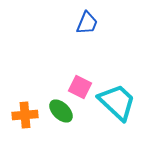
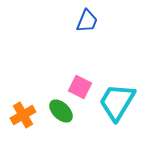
blue trapezoid: moved 2 px up
cyan trapezoid: rotated 102 degrees counterclockwise
orange cross: moved 2 px left; rotated 25 degrees counterclockwise
